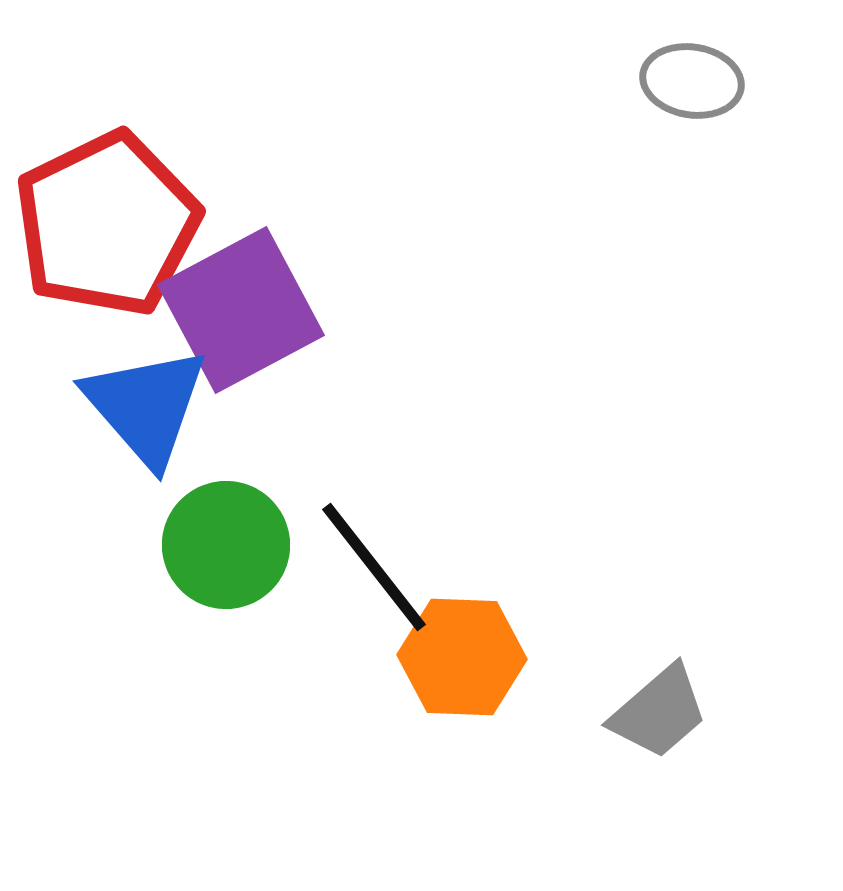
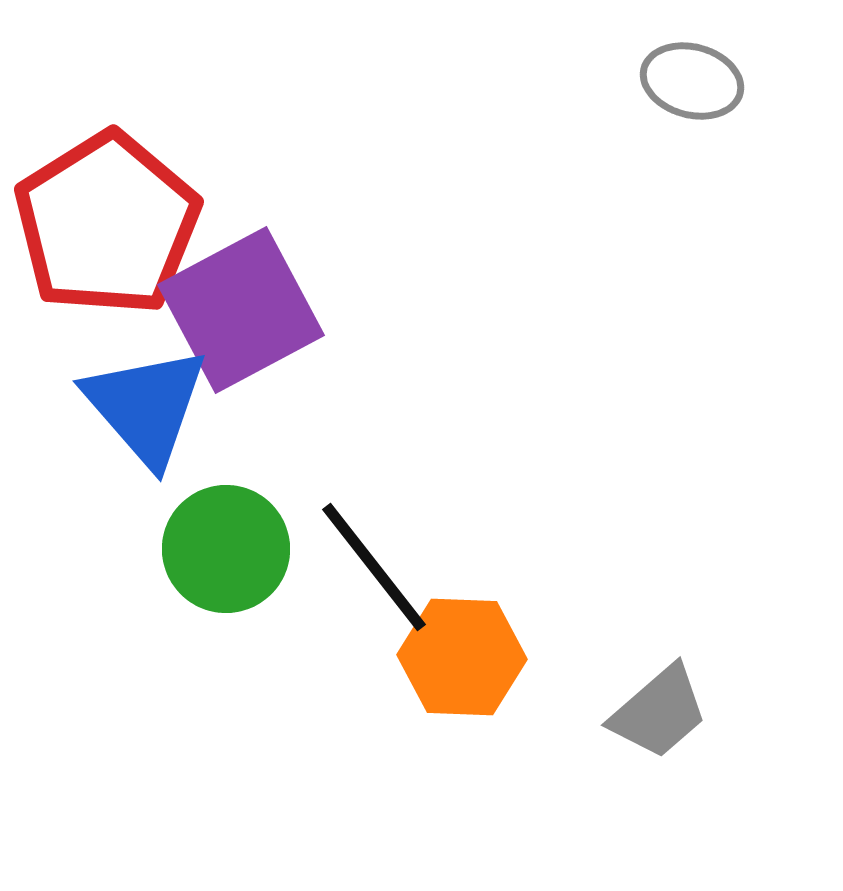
gray ellipse: rotated 6 degrees clockwise
red pentagon: rotated 6 degrees counterclockwise
green circle: moved 4 px down
